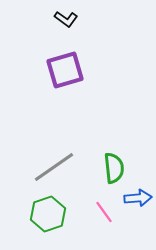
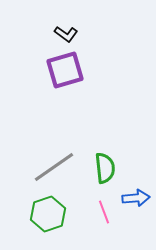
black L-shape: moved 15 px down
green semicircle: moved 9 px left
blue arrow: moved 2 px left
pink line: rotated 15 degrees clockwise
